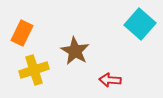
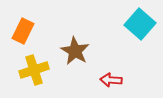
orange rectangle: moved 1 px right, 2 px up
red arrow: moved 1 px right
